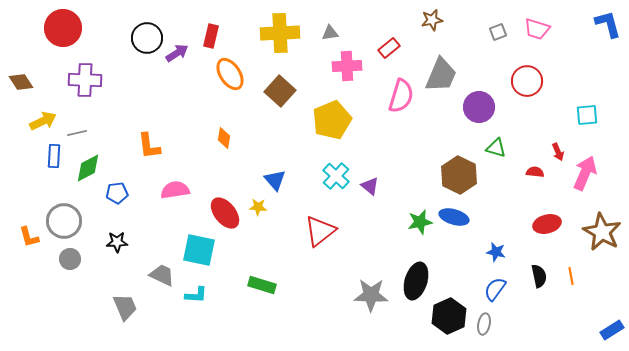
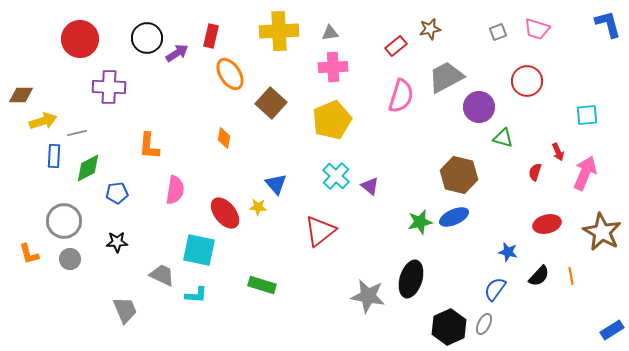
brown star at (432, 20): moved 2 px left, 9 px down
red circle at (63, 28): moved 17 px right, 11 px down
yellow cross at (280, 33): moved 1 px left, 2 px up
red rectangle at (389, 48): moved 7 px right, 2 px up
pink cross at (347, 66): moved 14 px left, 1 px down
gray trapezoid at (441, 75): moved 5 px right, 2 px down; rotated 141 degrees counterclockwise
purple cross at (85, 80): moved 24 px right, 7 px down
brown diamond at (21, 82): moved 13 px down; rotated 55 degrees counterclockwise
brown square at (280, 91): moved 9 px left, 12 px down
yellow arrow at (43, 121): rotated 8 degrees clockwise
orange L-shape at (149, 146): rotated 12 degrees clockwise
green triangle at (496, 148): moved 7 px right, 10 px up
red semicircle at (535, 172): rotated 78 degrees counterclockwise
brown hexagon at (459, 175): rotated 12 degrees counterclockwise
blue triangle at (275, 180): moved 1 px right, 4 px down
pink semicircle at (175, 190): rotated 108 degrees clockwise
blue ellipse at (454, 217): rotated 40 degrees counterclockwise
orange L-shape at (29, 237): moved 17 px down
blue star at (496, 252): moved 12 px right
black semicircle at (539, 276): rotated 55 degrees clockwise
black ellipse at (416, 281): moved 5 px left, 2 px up
gray star at (371, 295): moved 3 px left, 1 px down; rotated 8 degrees clockwise
gray trapezoid at (125, 307): moved 3 px down
black hexagon at (449, 316): moved 11 px down
gray ellipse at (484, 324): rotated 15 degrees clockwise
